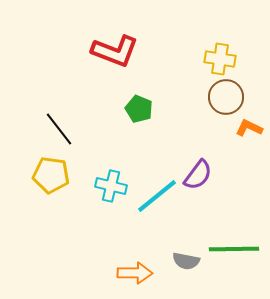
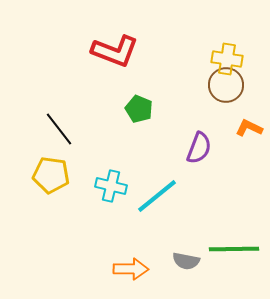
yellow cross: moved 7 px right
brown circle: moved 12 px up
purple semicircle: moved 1 px right, 27 px up; rotated 16 degrees counterclockwise
orange arrow: moved 4 px left, 4 px up
